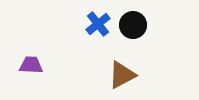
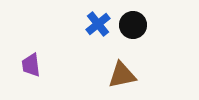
purple trapezoid: rotated 100 degrees counterclockwise
brown triangle: rotated 16 degrees clockwise
